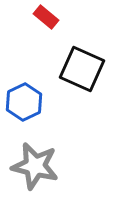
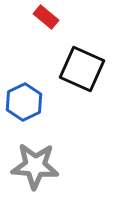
gray star: rotated 9 degrees counterclockwise
